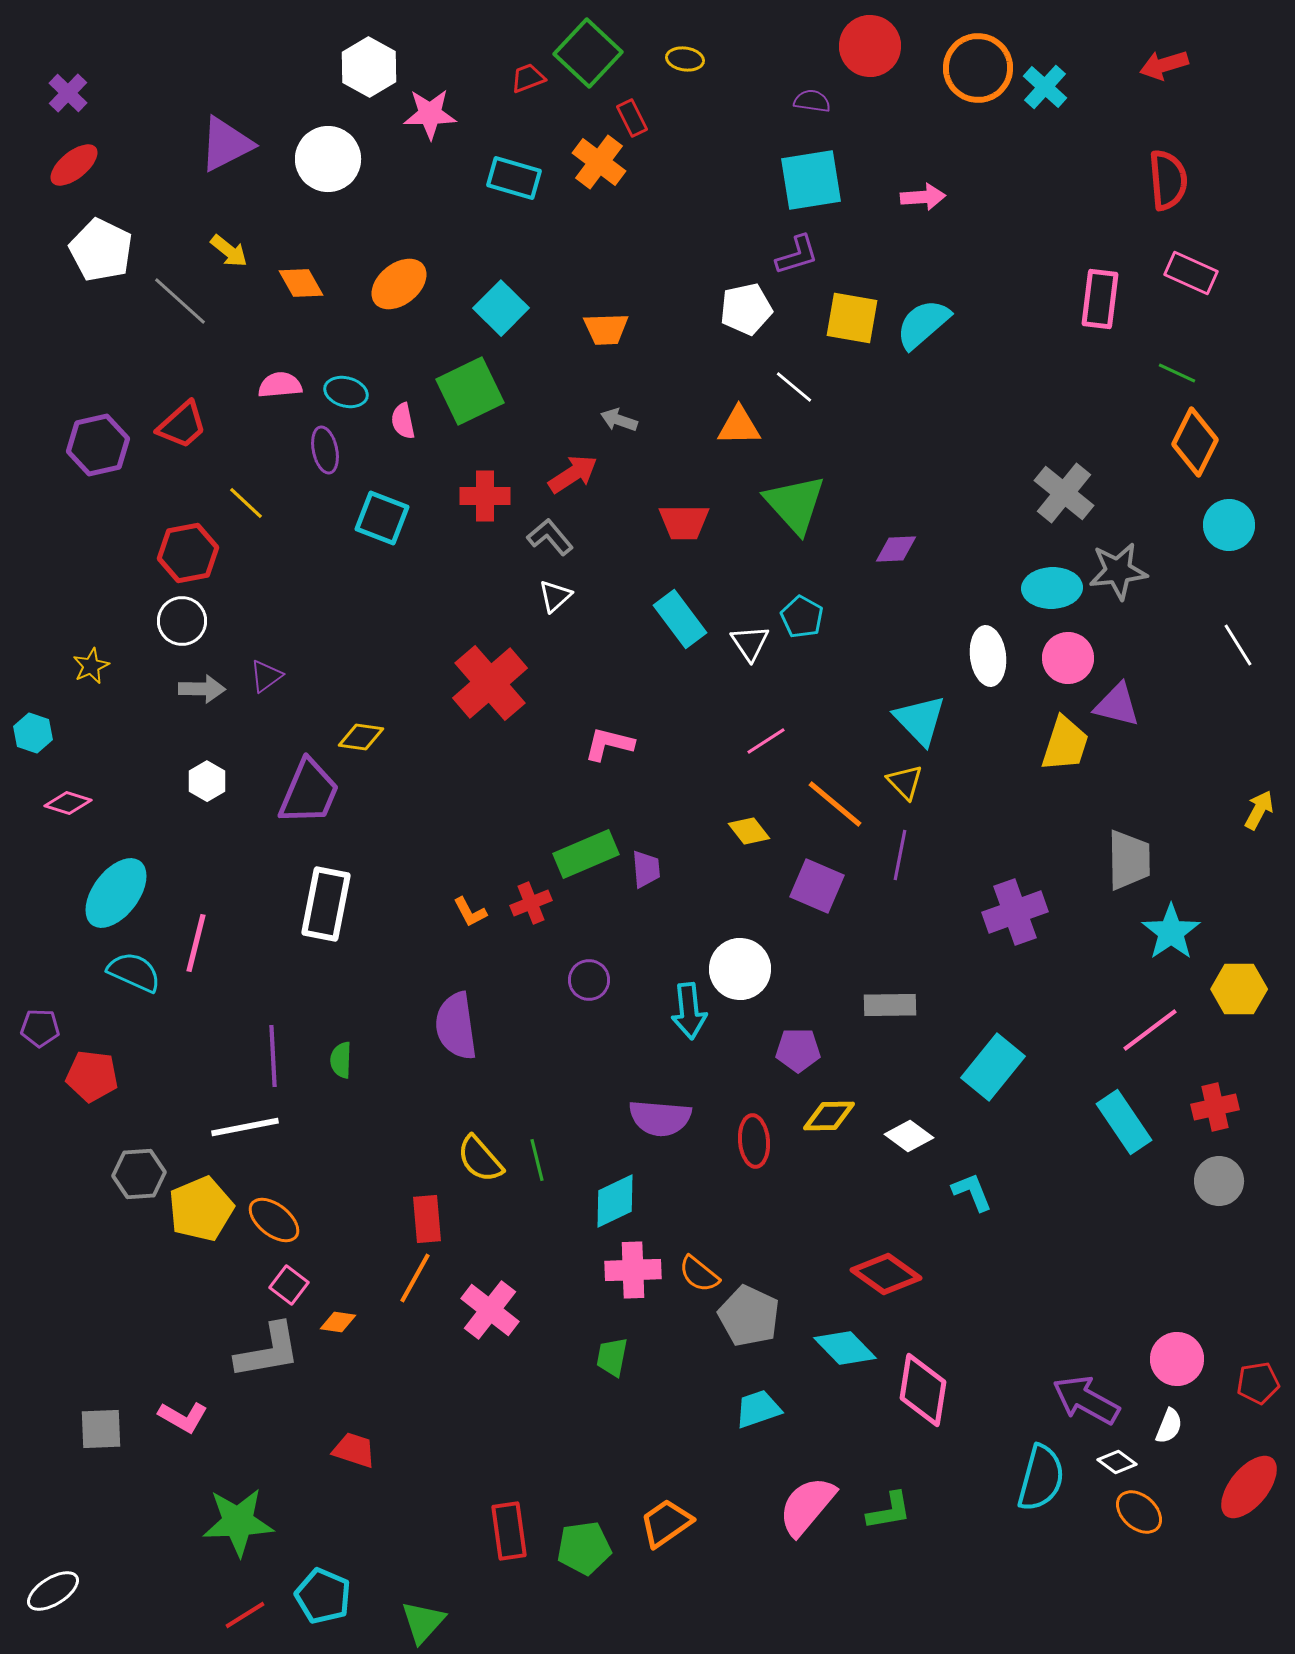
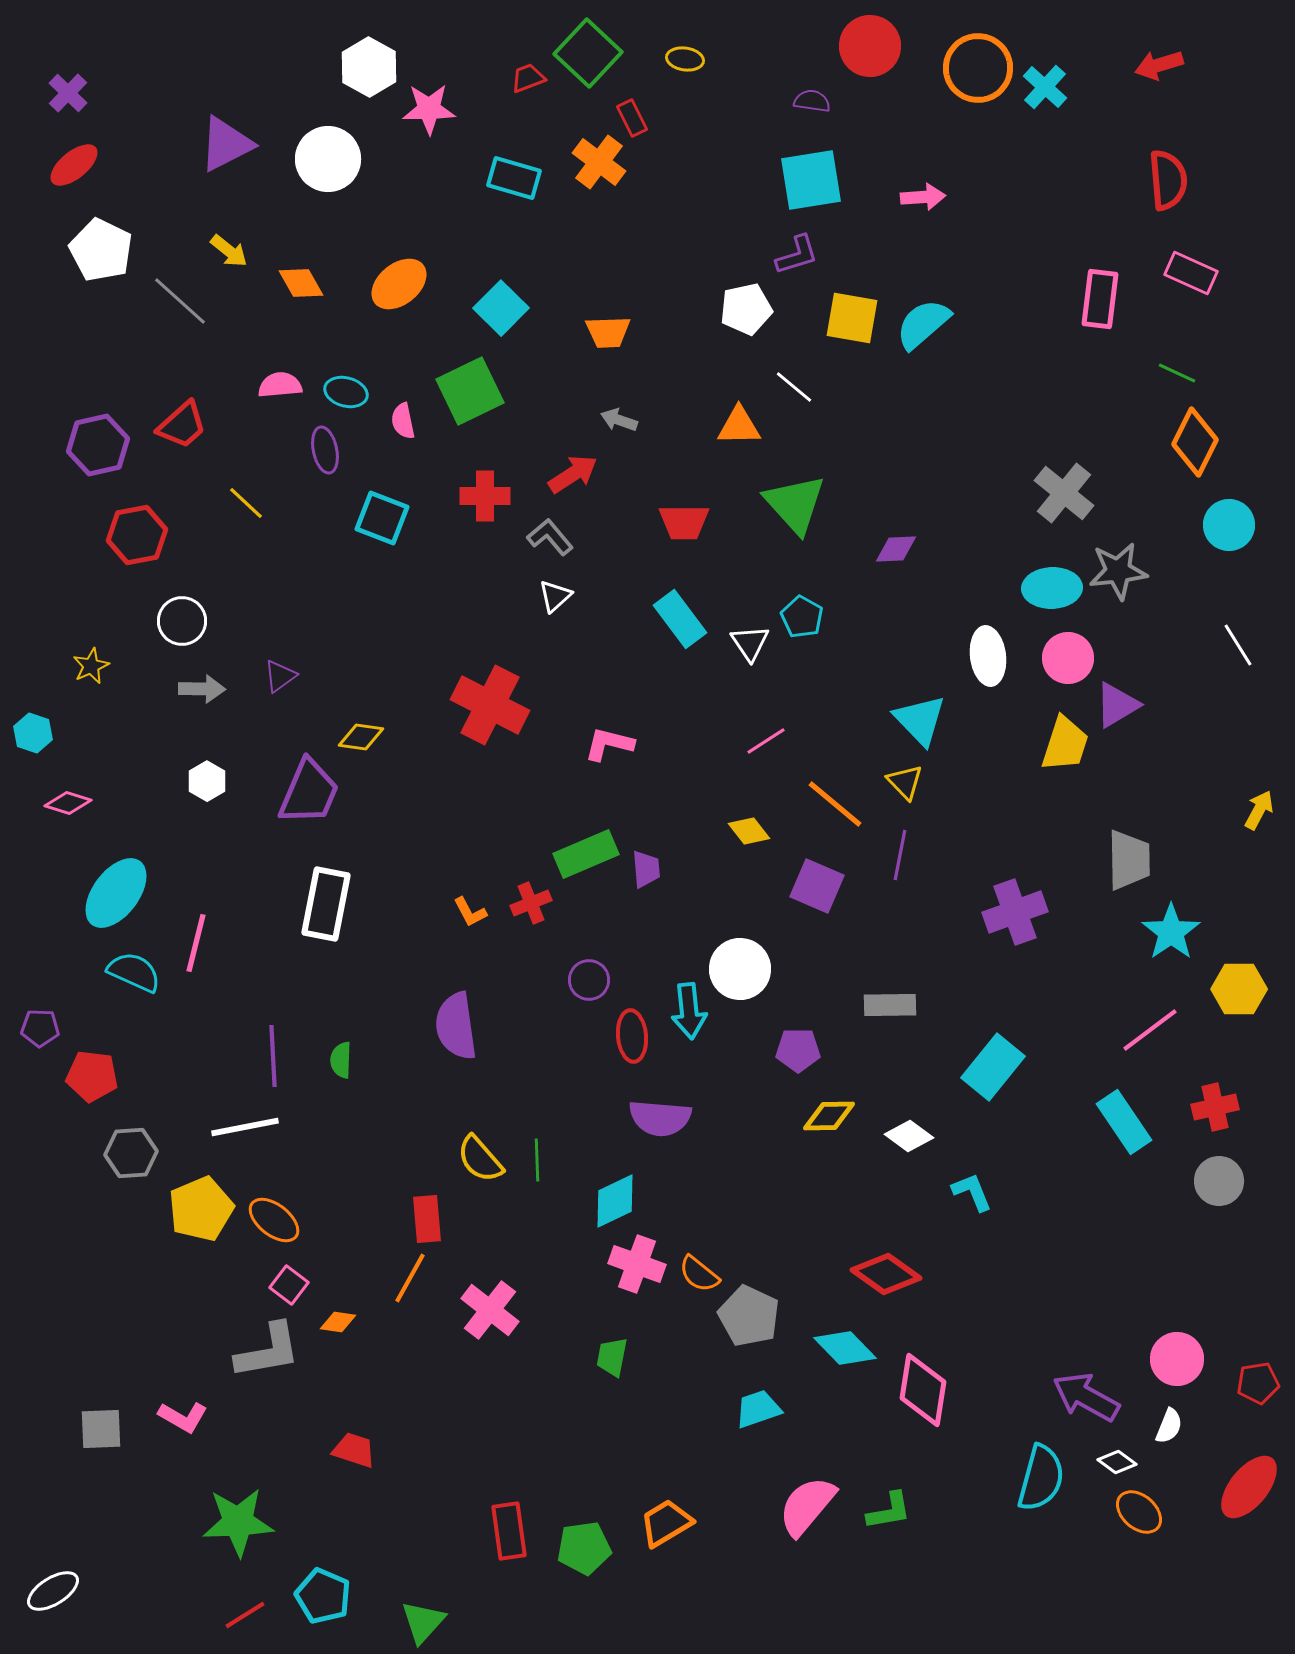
red arrow at (1164, 65): moved 5 px left
pink star at (430, 114): moved 1 px left, 5 px up
orange trapezoid at (606, 329): moved 2 px right, 3 px down
red hexagon at (188, 553): moved 51 px left, 18 px up
purple triangle at (266, 676): moved 14 px right
red cross at (490, 683): moved 22 px down; rotated 22 degrees counterclockwise
purple triangle at (1117, 705): rotated 45 degrees counterclockwise
red ellipse at (754, 1141): moved 122 px left, 105 px up
green line at (537, 1160): rotated 12 degrees clockwise
gray hexagon at (139, 1174): moved 8 px left, 21 px up
pink cross at (633, 1270): moved 4 px right, 6 px up; rotated 22 degrees clockwise
orange line at (415, 1278): moved 5 px left
purple arrow at (1086, 1400): moved 3 px up
orange trapezoid at (666, 1523): rotated 4 degrees clockwise
